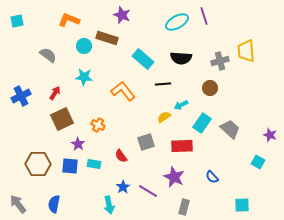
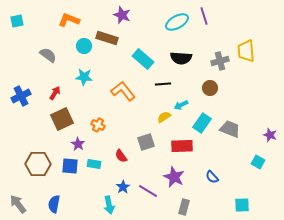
gray trapezoid at (230, 129): rotated 20 degrees counterclockwise
